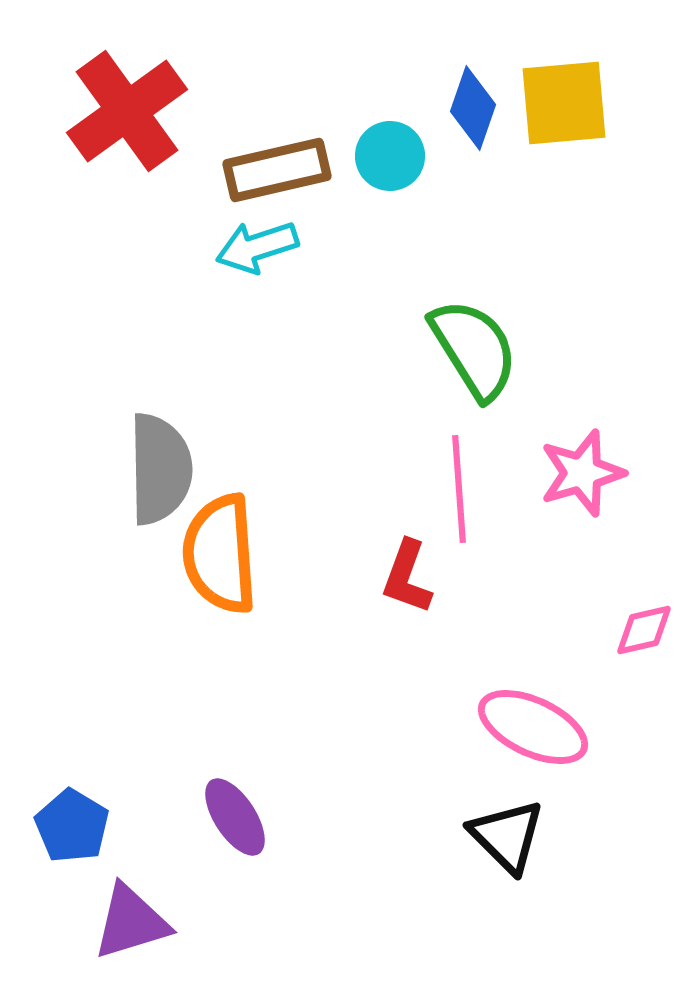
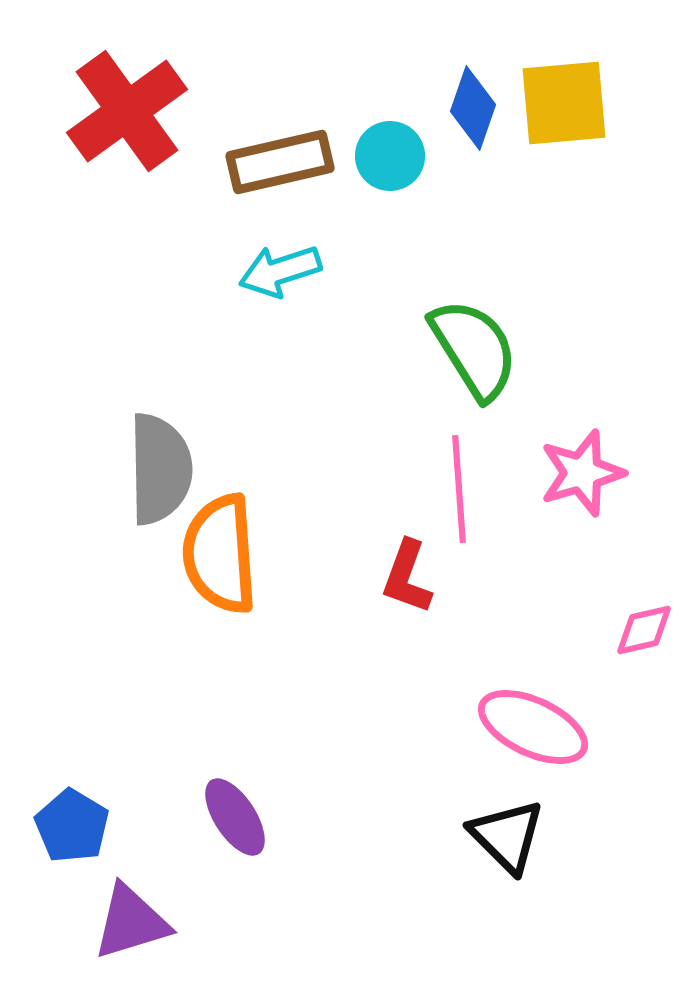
brown rectangle: moved 3 px right, 8 px up
cyan arrow: moved 23 px right, 24 px down
